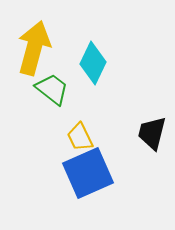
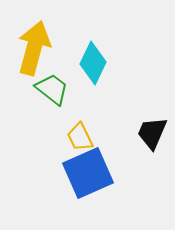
black trapezoid: rotated 9 degrees clockwise
